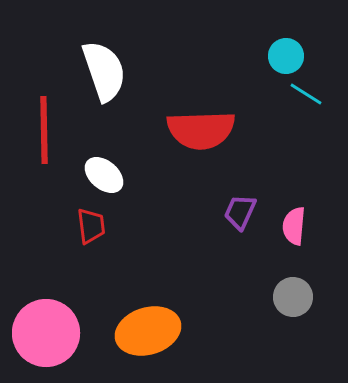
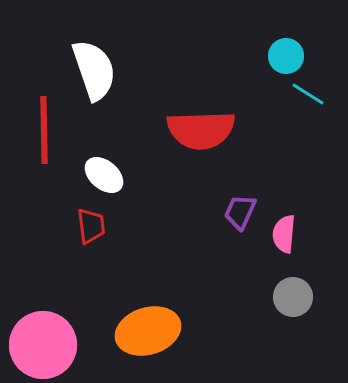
white semicircle: moved 10 px left, 1 px up
cyan line: moved 2 px right
pink semicircle: moved 10 px left, 8 px down
pink circle: moved 3 px left, 12 px down
